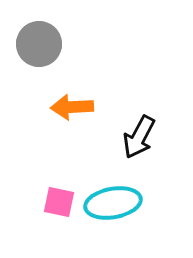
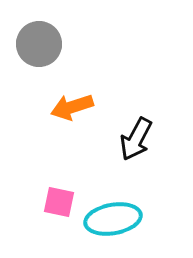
orange arrow: rotated 15 degrees counterclockwise
black arrow: moved 3 px left, 2 px down
cyan ellipse: moved 16 px down
